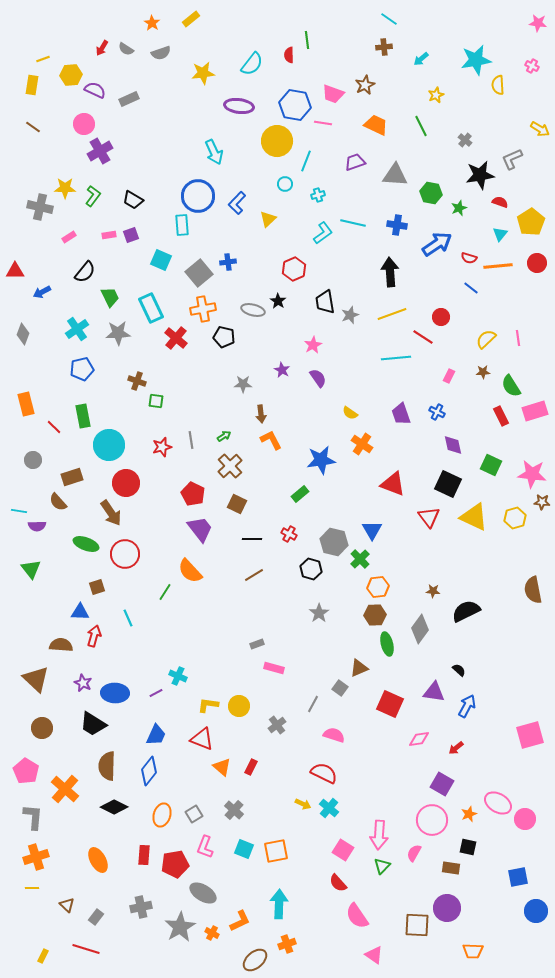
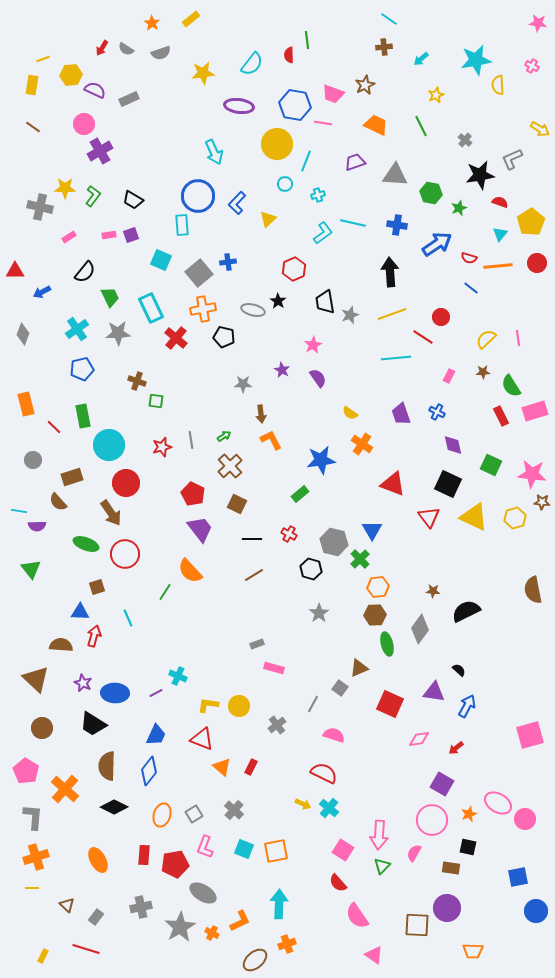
yellow circle at (277, 141): moved 3 px down
